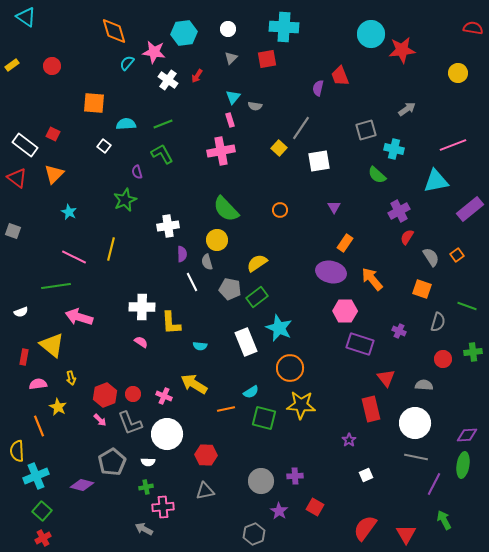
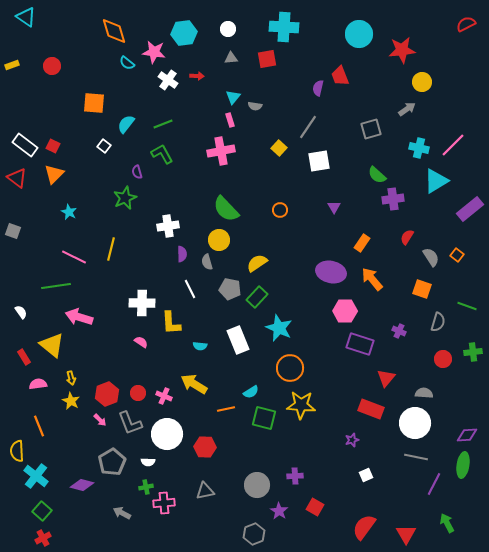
red semicircle at (473, 28): moved 7 px left, 4 px up; rotated 36 degrees counterclockwise
cyan circle at (371, 34): moved 12 px left
gray triangle at (231, 58): rotated 40 degrees clockwise
cyan semicircle at (127, 63): rotated 91 degrees counterclockwise
yellow rectangle at (12, 65): rotated 16 degrees clockwise
yellow circle at (458, 73): moved 36 px left, 9 px down
red arrow at (197, 76): rotated 120 degrees counterclockwise
cyan semicircle at (126, 124): rotated 48 degrees counterclockwise
gray line at (301, 128): moved 7 px right, 1 px up
gray square at (366, 130): moved 5 px right, 1 px up
red square at (53, 134): moved 12 px down
pink line at (453, 145): rotated 24 degrees counterclockwise
cyan cross at (394, 149): moved 25 px right, 1 px up
cyan triangle at (436, 181): rotated 20 degrees counterclockwise
green star at (125, 200): moved 2 px up
purple cross at (399, 211): moved 6 px left, 12 px up; rotated 20 degrees clockwise
yellow circle at (217, 240): moved 2 px right
orange rectangle at (345, 243): moved 17 px right
orange square at (457, 255): rotated 16 degrees counterclockwise
white line at (192, 282): moved 2 px left, 7 px down
green rectangle at (257, 297): rotated 10 degrees counterclockwise
white cross at (142, 307): moved 4 px up
white semicircle at (21, 312): rotated 104 degrees counterclockwise
white rectangle at (246, 342): moved 8 px left, 2 px up
red rectangle at (24, 357): rotated 42 degrees counterclockwise
red triangle at (386, 378): rotated 18 degrees clockwise
gray semicircle at (424, 385): moved 8 px down
red circle at (133, 394): moved 5 px right, 1 px up
red hexagon at (105, 395): moved 2 px right, 1 px up
yellow star at (58, 407): moved 13 px right, 6 px up
red rectangle at (371, 409): rotated 55 degrees counterclockwise
purple star at (349, 440): moved 3 px right; rotated 16 degrees clockwise
red hexagon at (206, 455): moved 1 px left, 8 px up
cyan cross at (36, 476): rotated 30 degrees counterclockwise
gray circle at (261, 481): moved 4 px left, 4 px down
pink cross at (163, 507): moved 1 px right, 4 px up
green arrow at (444, 520): moved 3 px right, 3 px down
red semicircle at (365, 528): moved 1 px left, 1 px up
gray arrow at (144, 529): moved 22 px left, 16 px up
